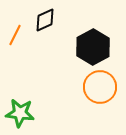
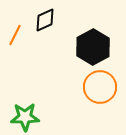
green star: moved 5 px right, 4 px down; rotated 8 degrees counterclockwise
